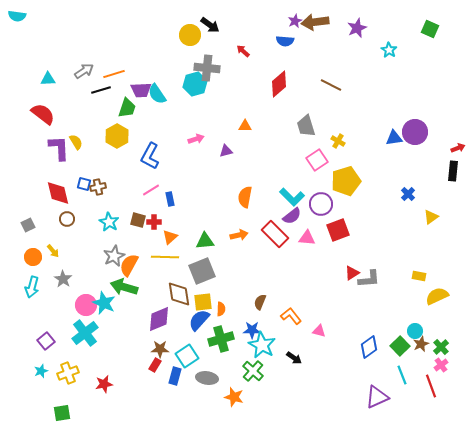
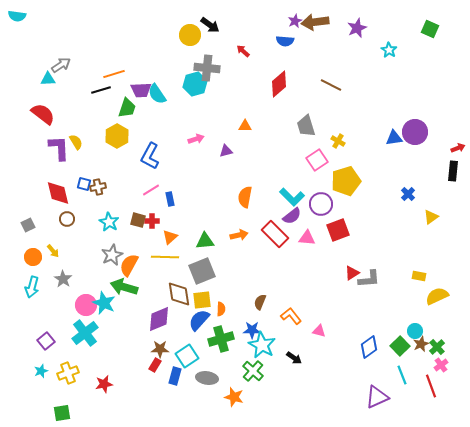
gray arrow at (84, 71): moved 23 px left, 6 px up
red cross at (154, 222): moved 2 px left, 1 px up
gray star at (114, 256): moved 2 px left, 1 px up
yellow square at (203, 302): moved 1 px left, 2 px up
green cross at (441, 347): moved 4 px left
